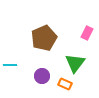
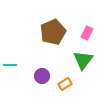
brown pentagon: moved 9 px right, 6 px up
green triangle: moved 8 px right, 3 px up
orange rectangle: rotated 56 degrees counterclockwise
